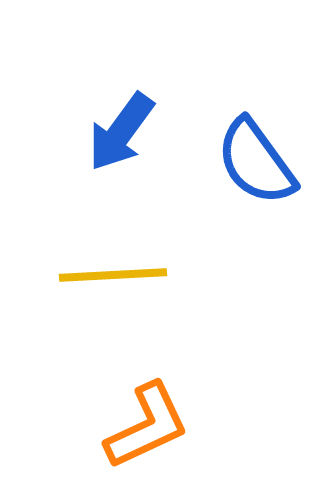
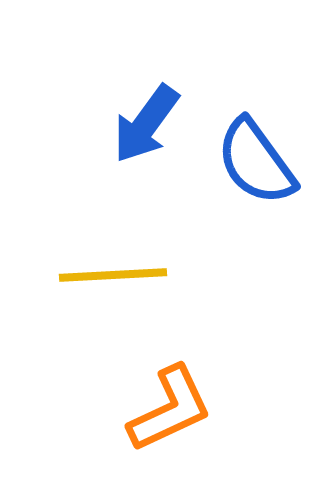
blue arrow: moved 25 px right, 8 px up
orange L-shape: moved 23 px right, 17 px up
